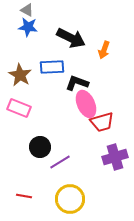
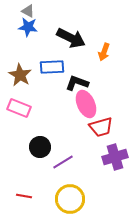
gray triangle: moved 1 px right, 1 px down
orange arrow: moved 2 px down
red trapezoid: moved 1 px left, 5 px down
purple line: moved 3 px right
